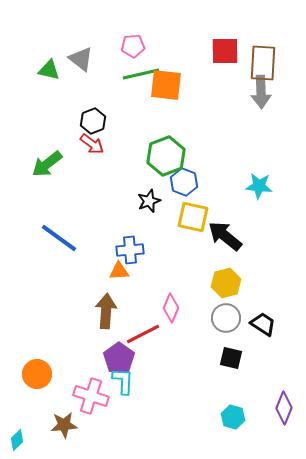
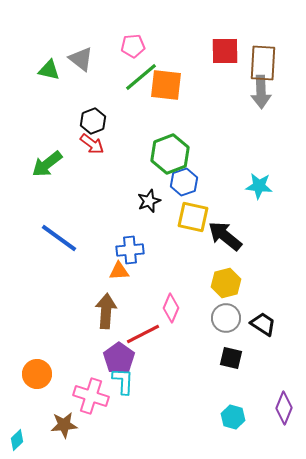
green line: moved 3 px down; rotated 27 degrees counterclockwise
green hexagon: moved 4 px right, 2 px up
blue hexagon: rotated 20 degrees clockwise
